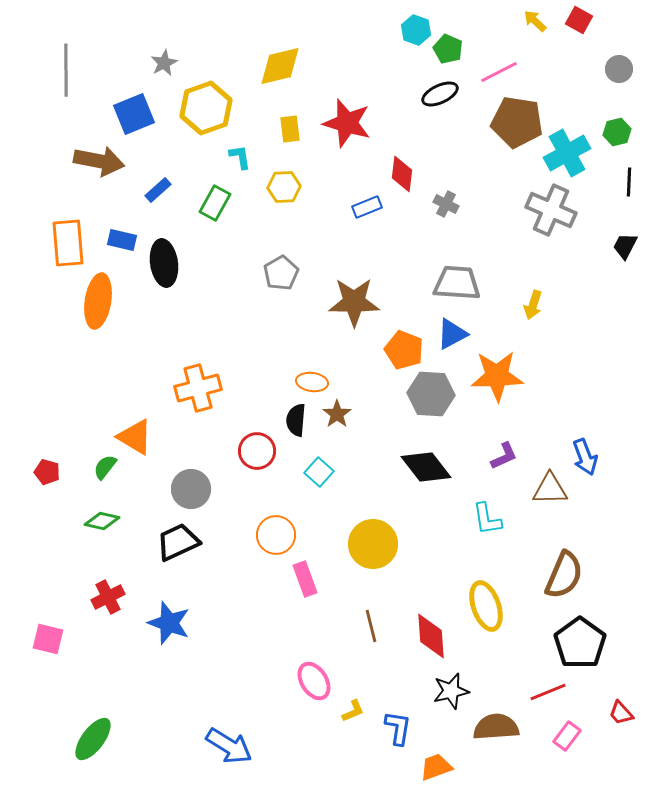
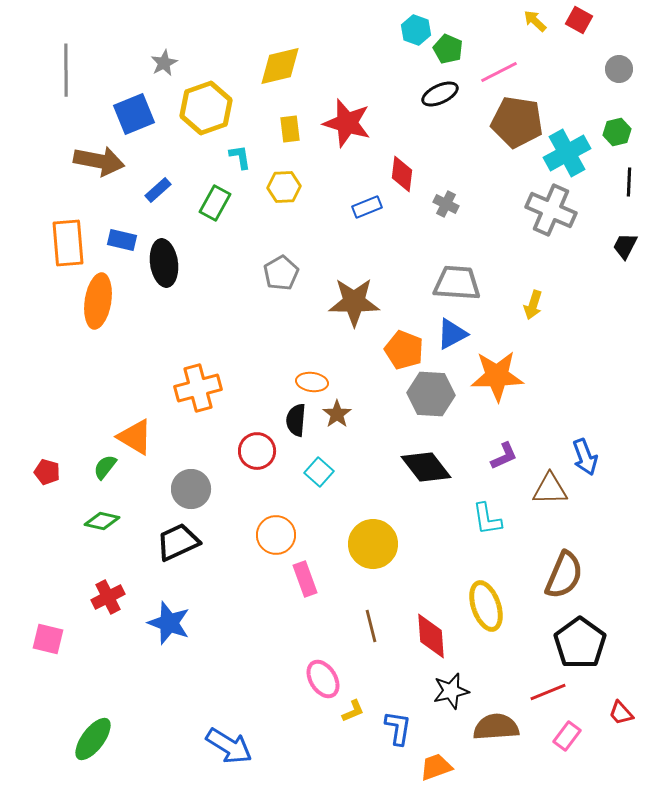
pink ellipse at (314, 681): moved 9 px right, 2 px up
